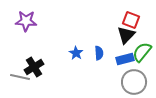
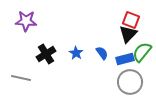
black triangle: moved 2 px right, 1 px up
blue semicircle: moved 3 px right; rotated 32 degrees counterclockwise
black cross: moved 12 px right, 13 px up
gray line: moved 1 px right, 1 px down
gray circle: moved 4 px left
